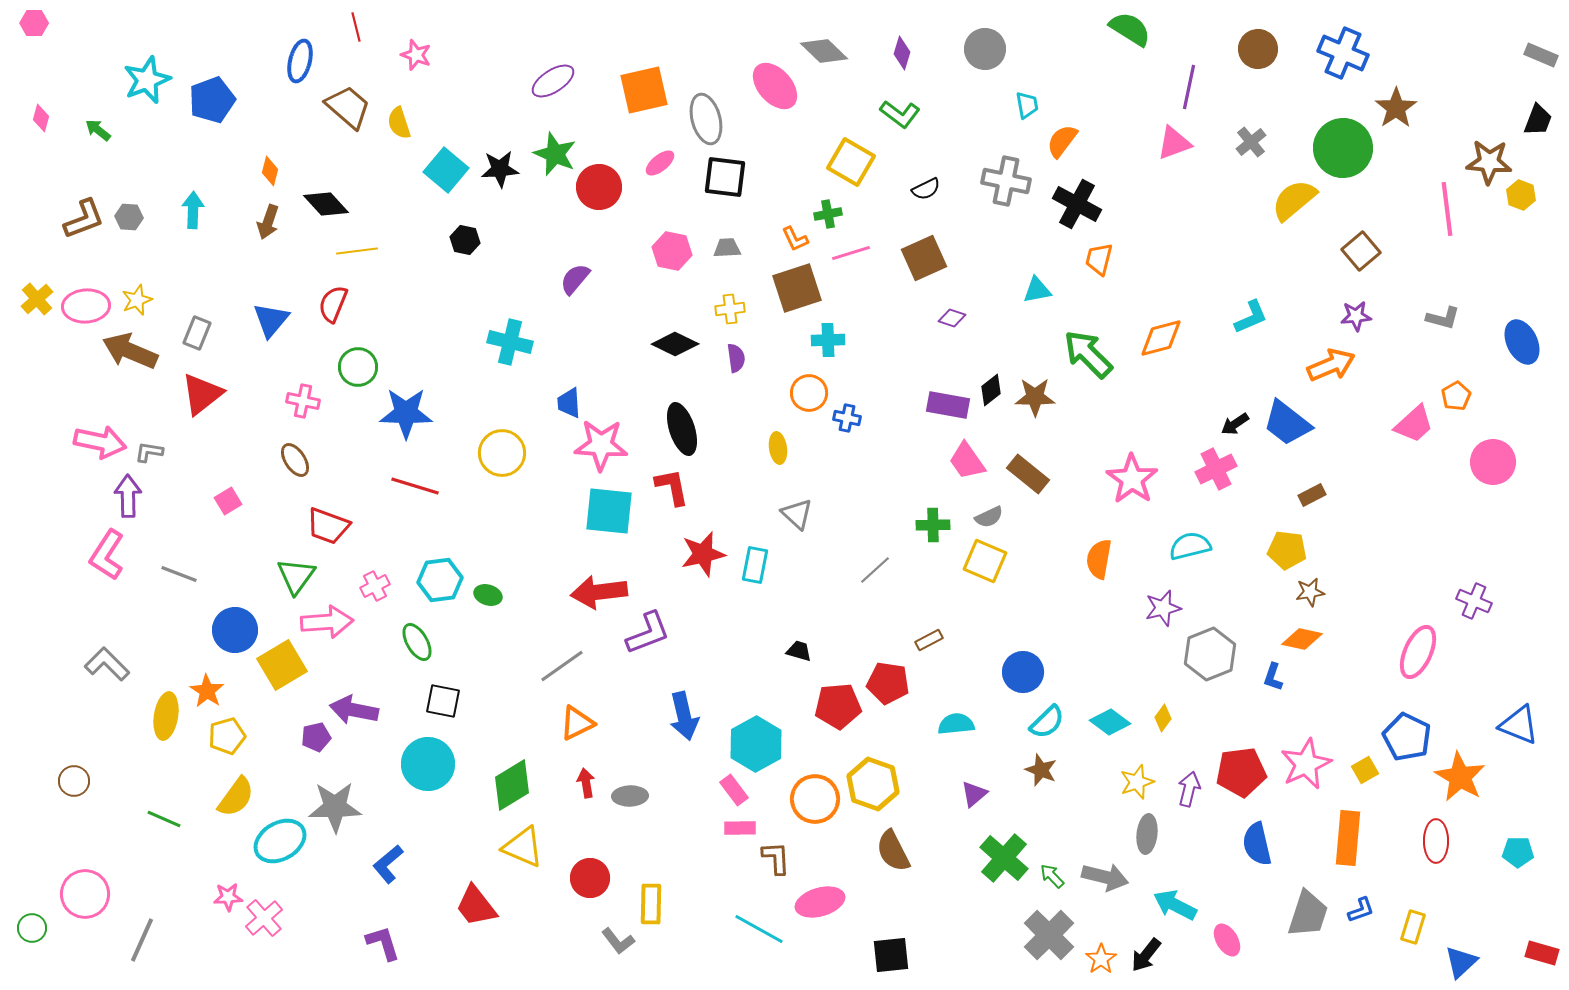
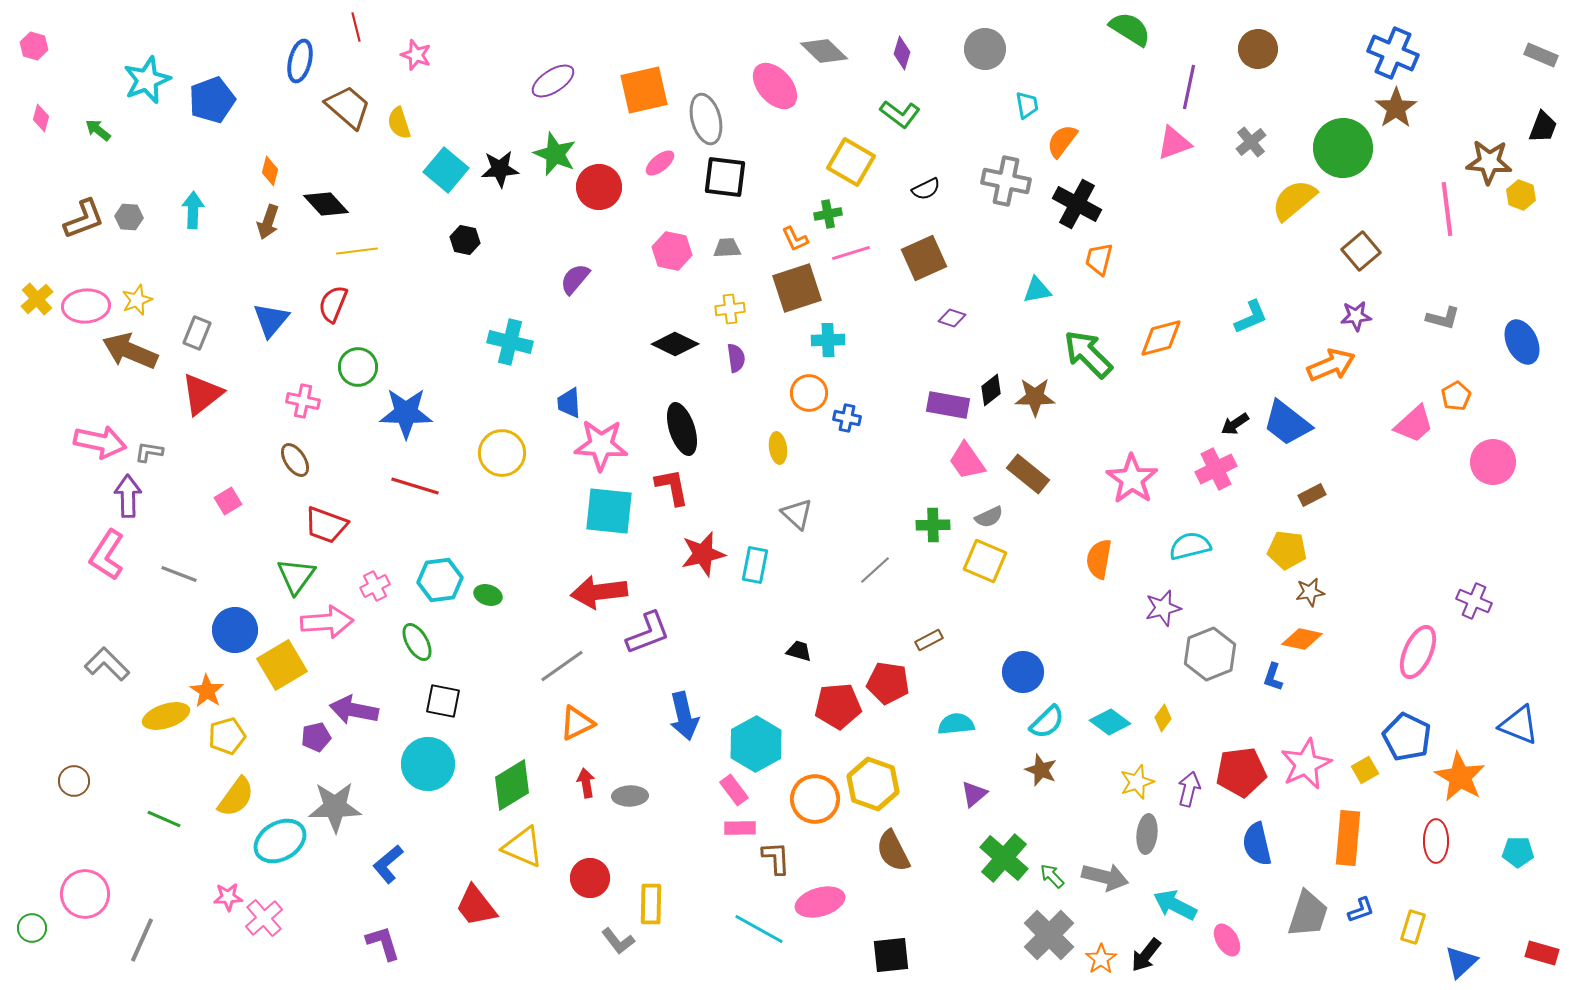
pink hexagon at (34, 23): moved 23 px down; rotated 16 degrees clockwise
blue cross at (1343, 53): moved 50 px right
black trapezoid at (1538, 120): moved 5 px right, 7 px down
red trapezoid at (328, 526): moved 2 px left, 1 px up
yellow ellipse at (166, 716): rotated 63 degrees clockwise
